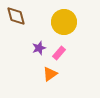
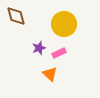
yellow circle: moved 2 px down
pink rectangle: rotated 24 degrees clockwise
orange triangle: rotated 42 degrees counterclockwise
